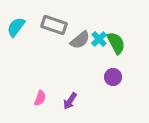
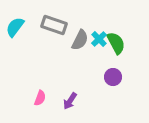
cyan semicircle: moved 1 px left
gray semicircle: rotated 25 degrees counterclockwise
